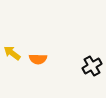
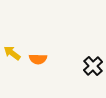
black cross: moved 1 px right; rotated 12 degrees counterclockwise
